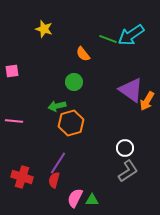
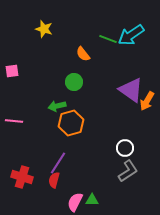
pink semicircle: moved 4 px down
